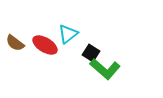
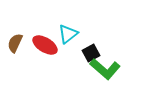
brown semicircle: rotated 78 degrees clockwise
black square: rotated 30 degrees clockwise
